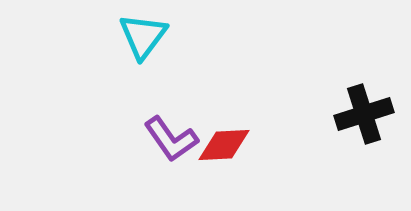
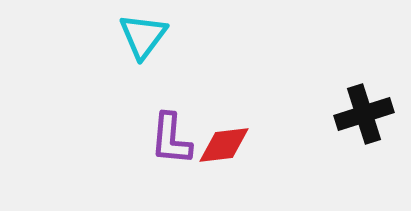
purple L-shape: rotated 40 degrees clockwise
red diamond: rotated 4 degrees counterclockwise
